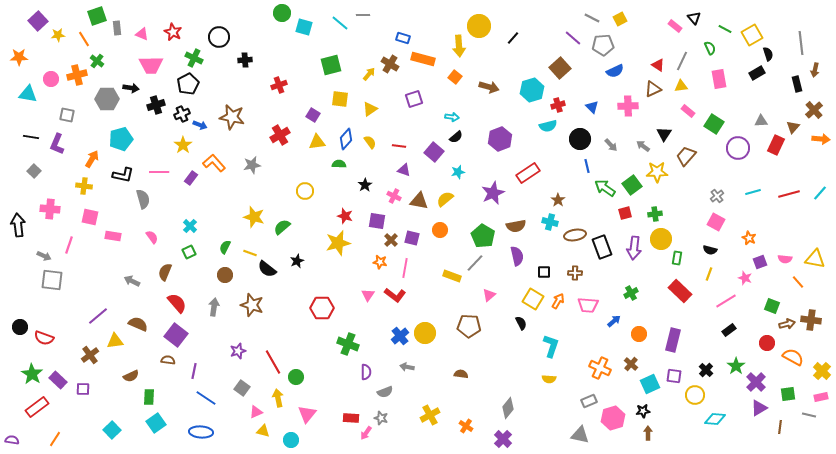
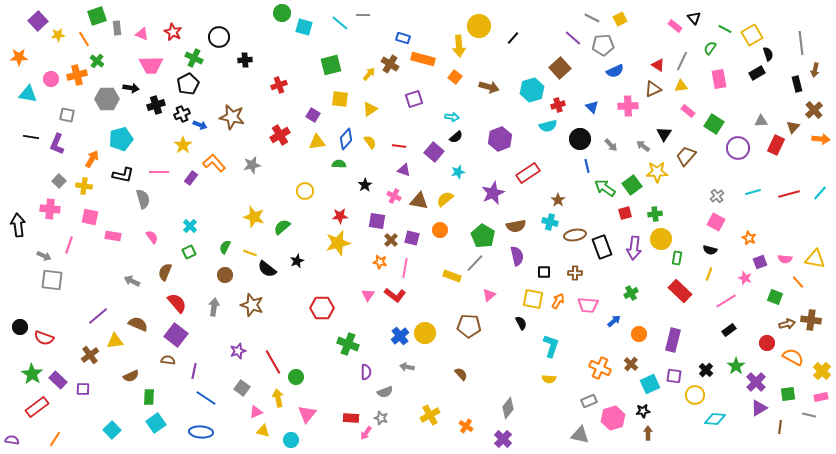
green semicircle at (710, 48): rotated 120 degrees counterclockwise
gray square at (34, 171): moved 25 px right, 10 px down
red star at (345, 216): moved 5 px left; rotated 21 degrees counterclockwise
yellow square at (533, 299): rotated 20 degrees counterclockwise
green square at (772, 306): moved 3 px right, 9 px up
brown semicircle at (461, 374): rotated 40 degrees clockwise
